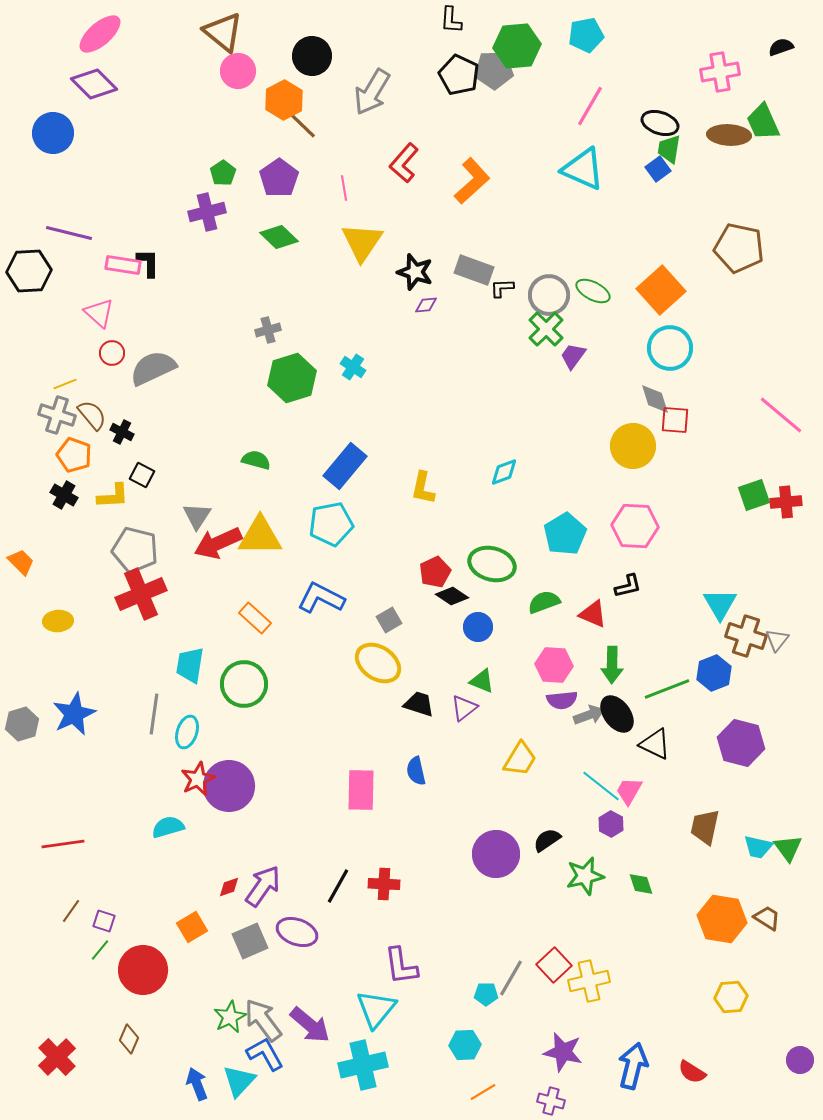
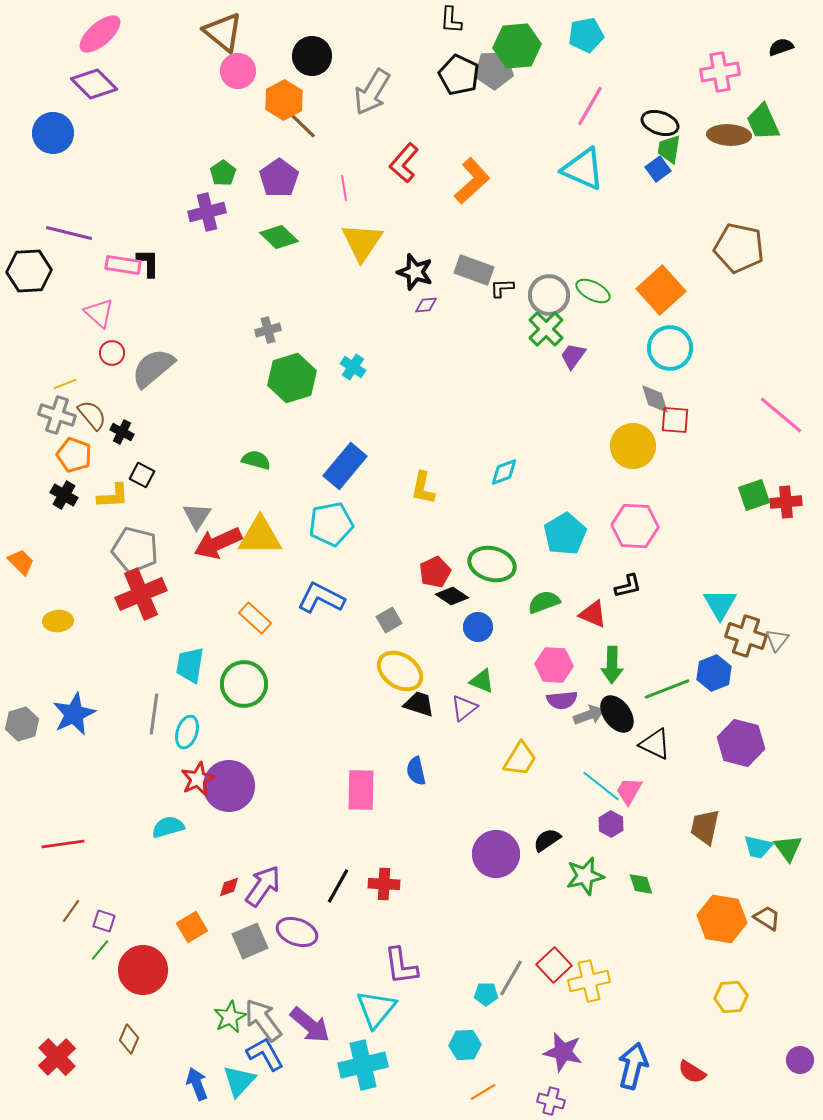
gray semicircle at (153, 368): rotated 15 degrees counterclockwise
yellow ellipse at (378, 663): moved 22 px right, 8 px down
